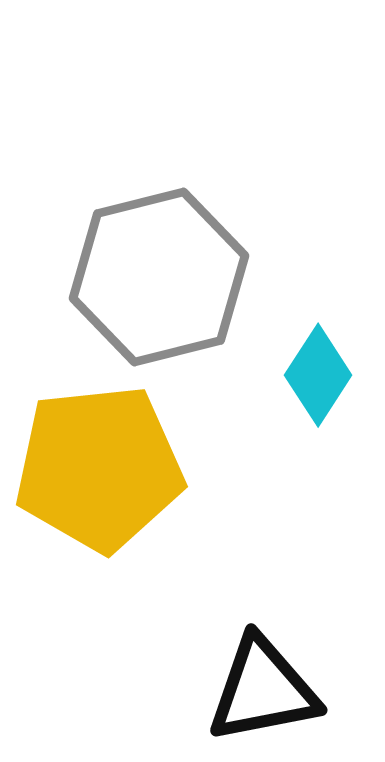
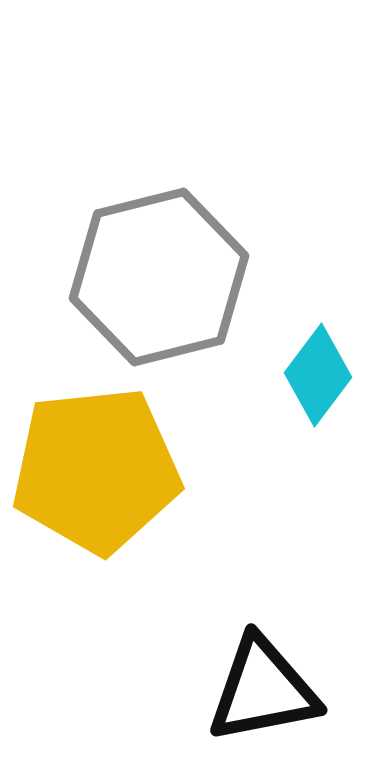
cyan diamond: rotated 4 degrees clockwise
yellow pentagon: moved 3 px left, 2 px down
